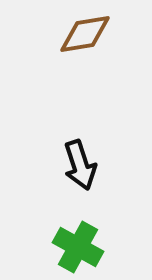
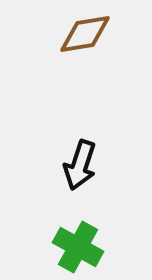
black arrow: rotated 36 degrees clockwise
